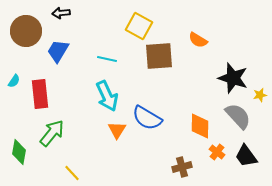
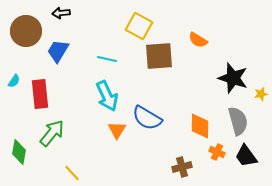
yellow star: moved 1 px right, 1 px up
gray semicircle: moved 5 px down; rotated 28 degrees clockwise
orange cross: rotated 14 degrees counterclockwise
